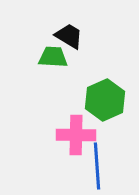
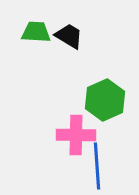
green trapezoid: moved 17 px left, 25 px up
